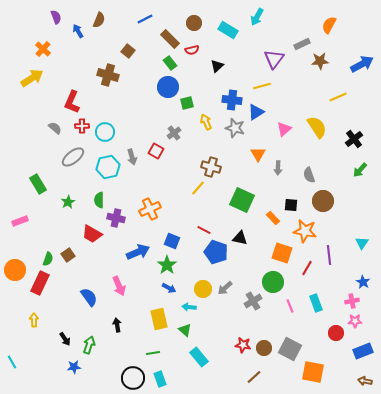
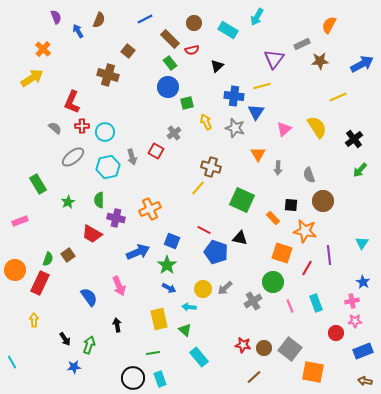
blue cross at (232, 100): moved 2 px right, 4 px up
blue triangle at (256, 112): rotated 24 degrees counterclockwise
gray square at (290, 349): rotated 10 degrees clockwise
